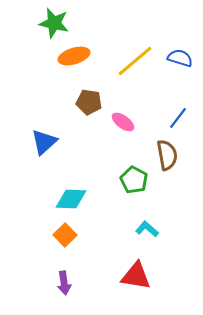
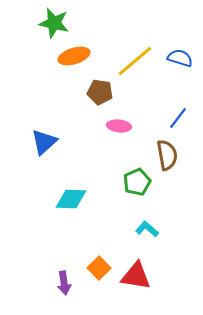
brown pentagon: moved 11 px right, 10 px up
pink ellipse: moved 4 px left, 4 px down; rotated 30 degrees counterclockwise
green pentagon: moved 3 px right, 2 px down; rotated 20 degrees clockwise
orange square: moved 34 px right, 33 px down
